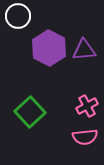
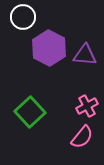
white circle: moved 5 px right, 1 px down
purple triangle: moved 1 px right, 5 px down; rotated 10 degrees clockwise
pink semicircle: moved 3 px left; rotated 45 degrees counterclockwise
